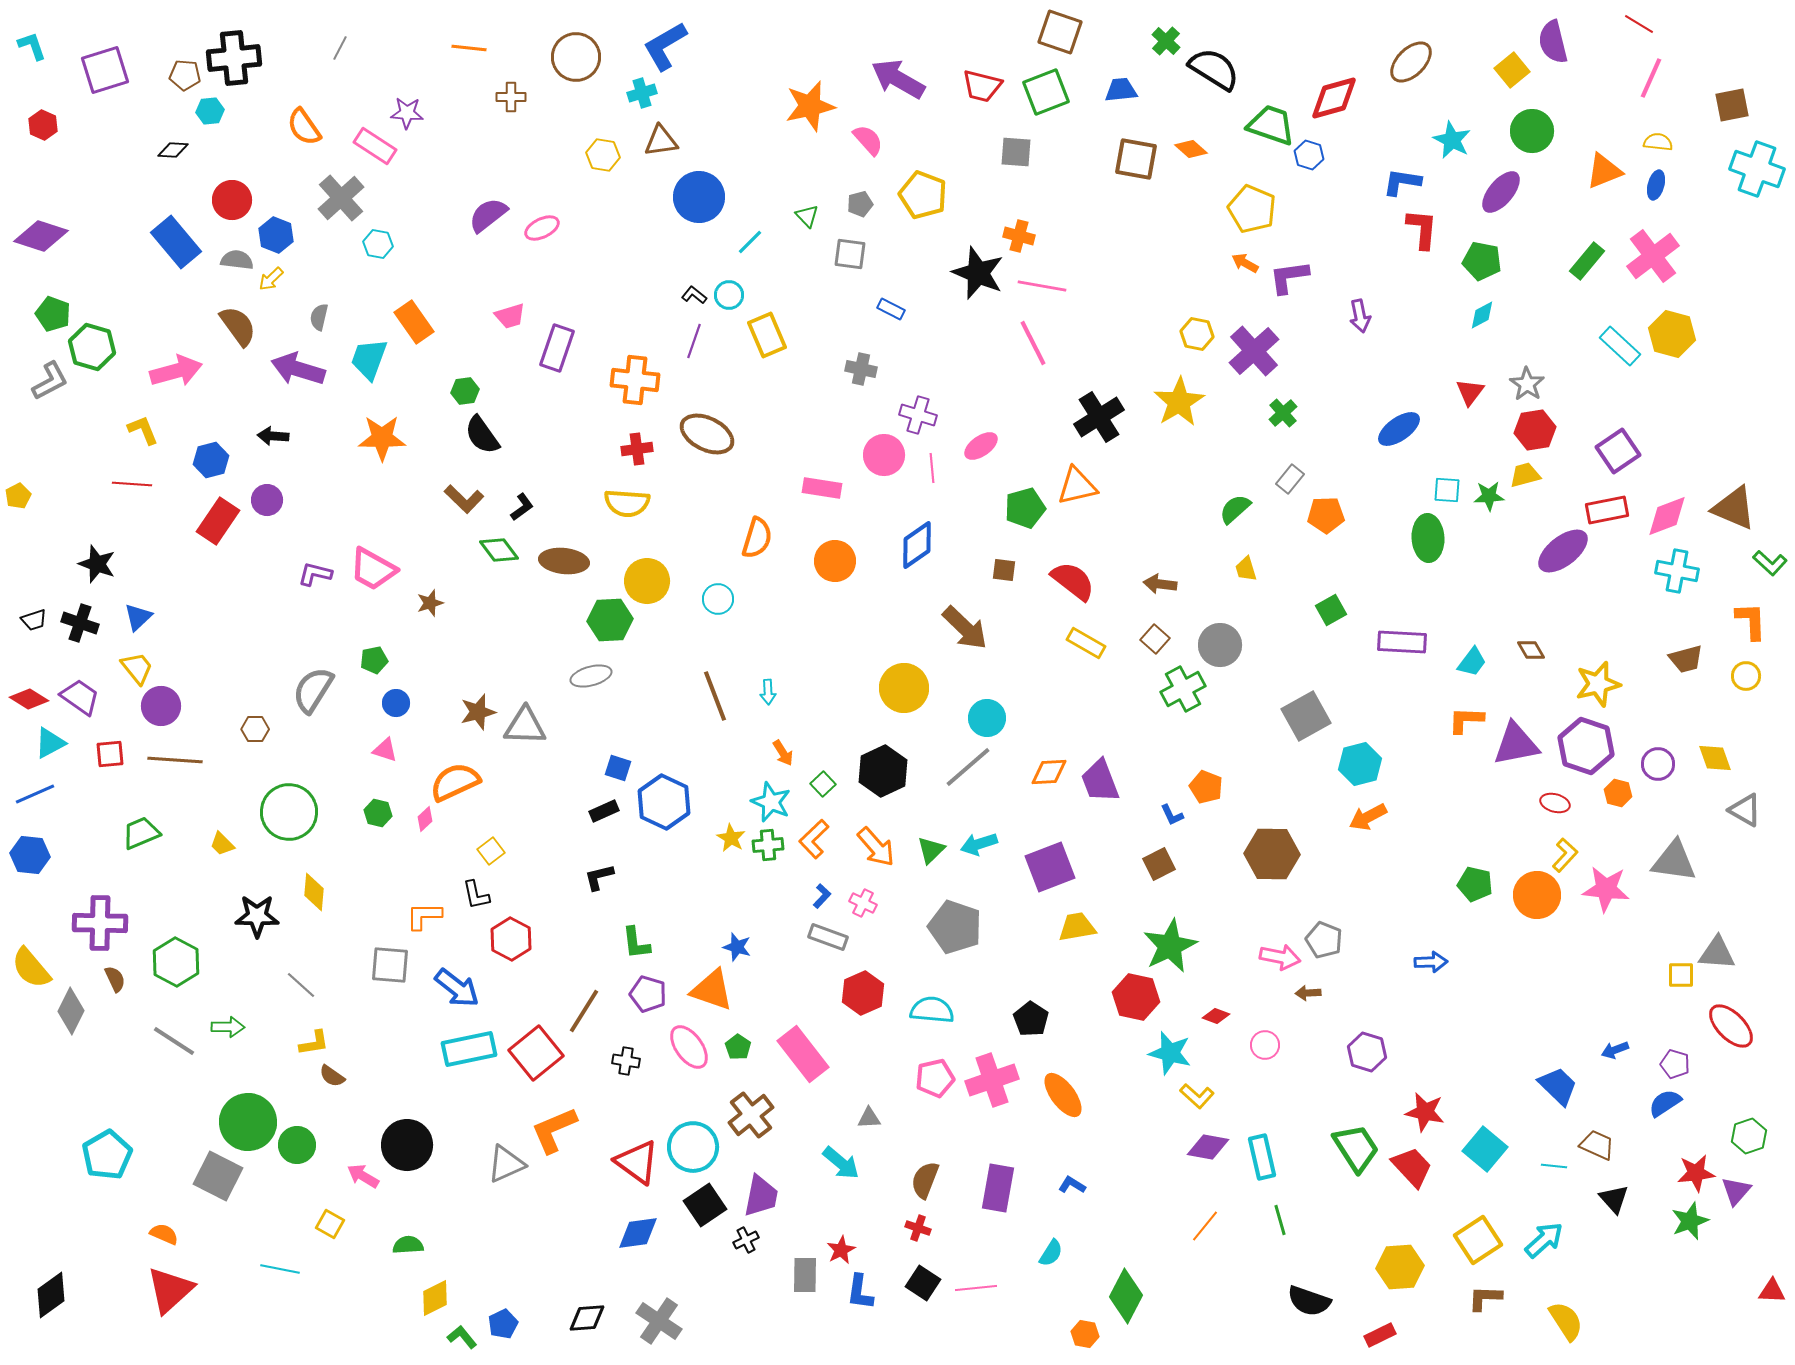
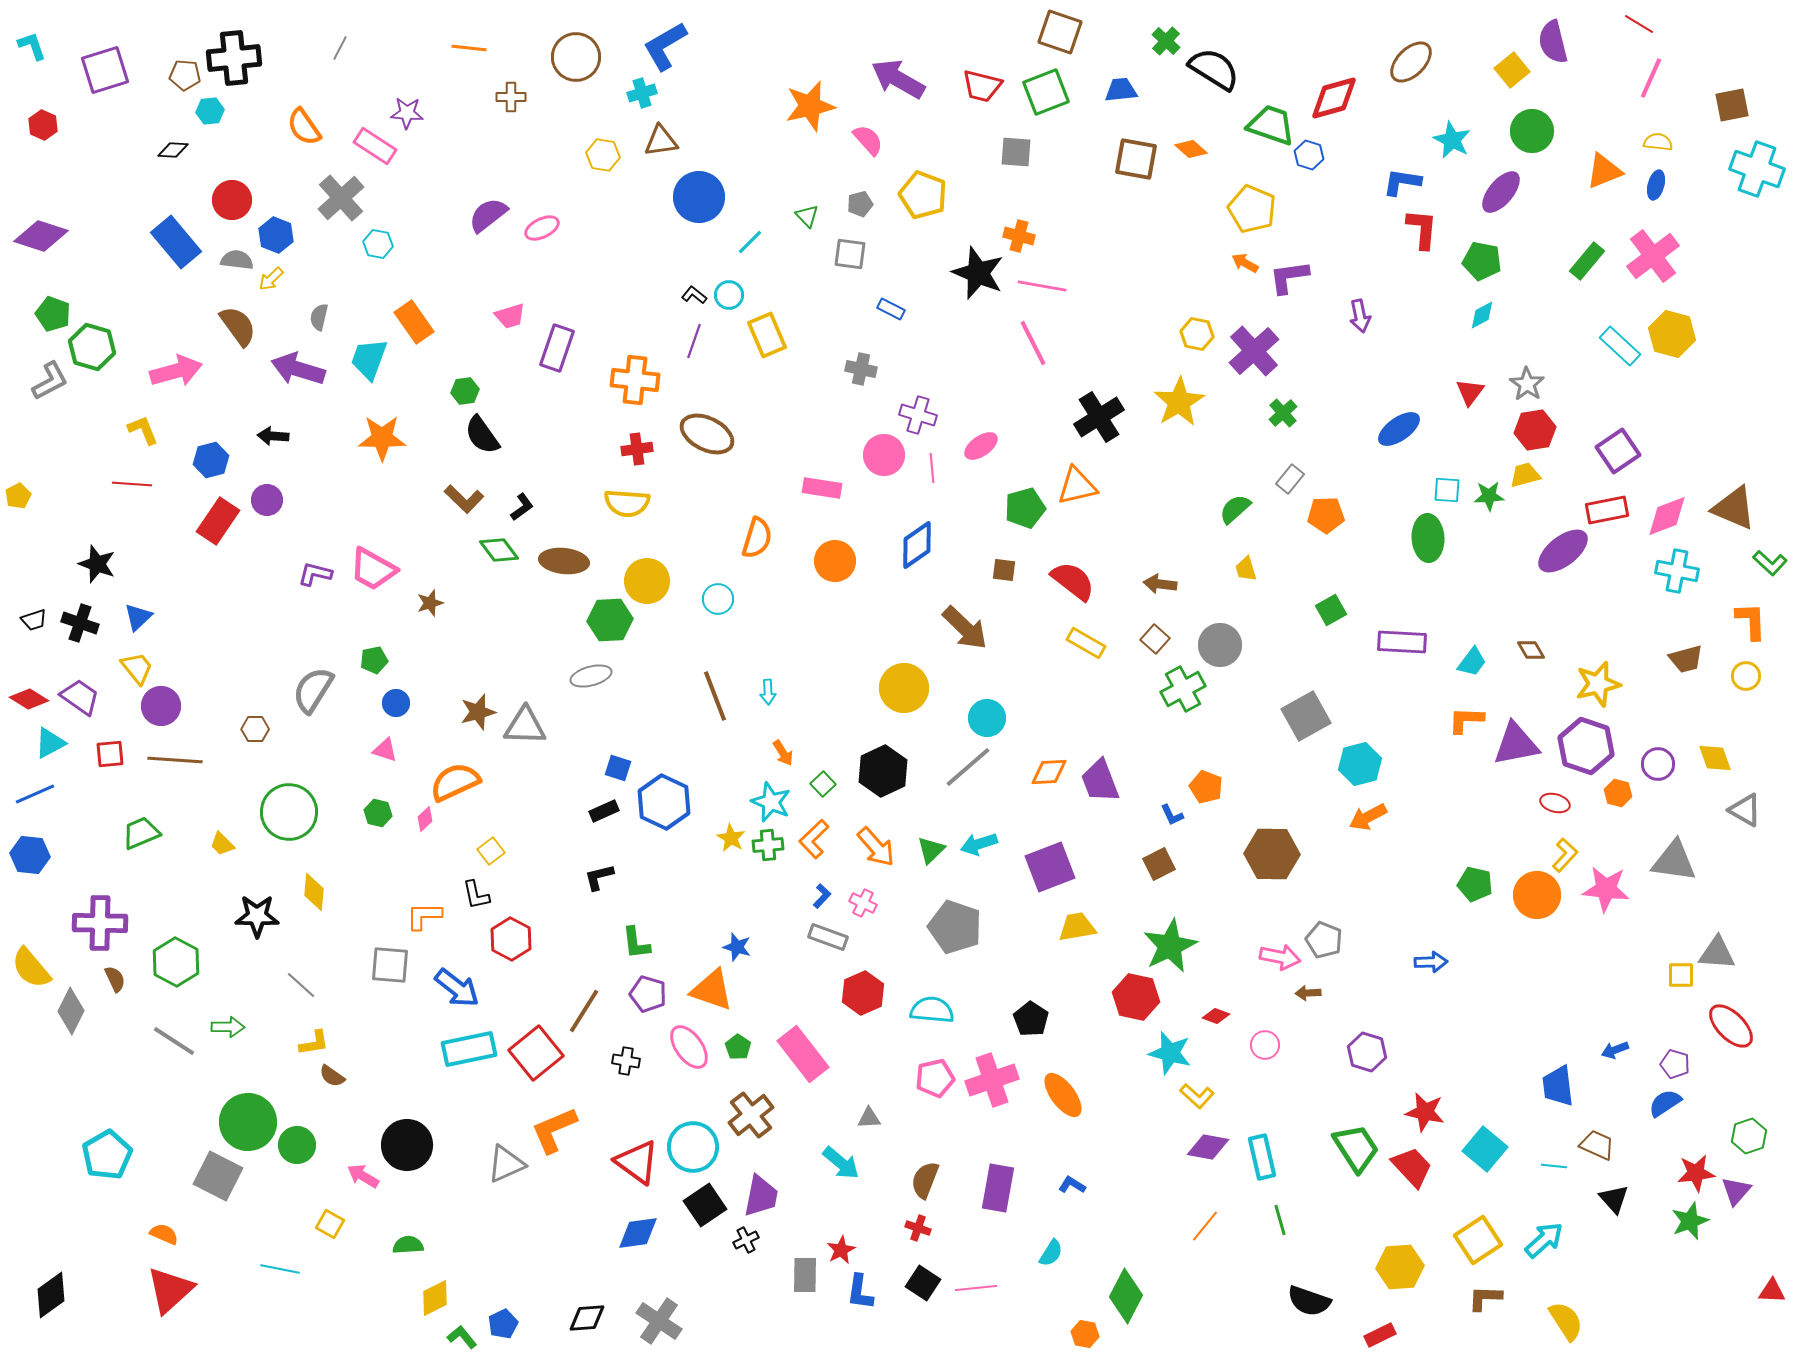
blue trapezoid at (1558, 1086): rotated 141 degrees counterclockwise
